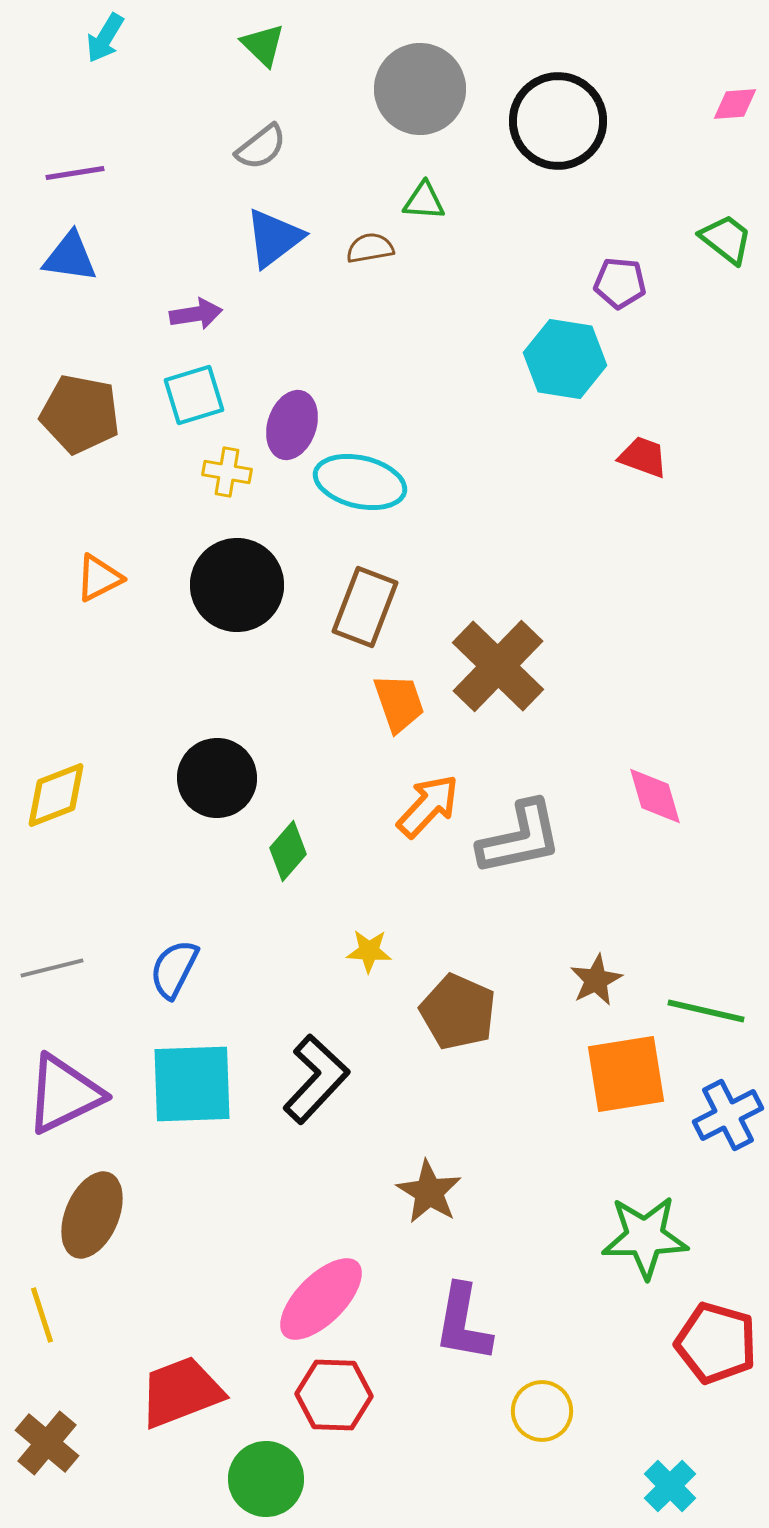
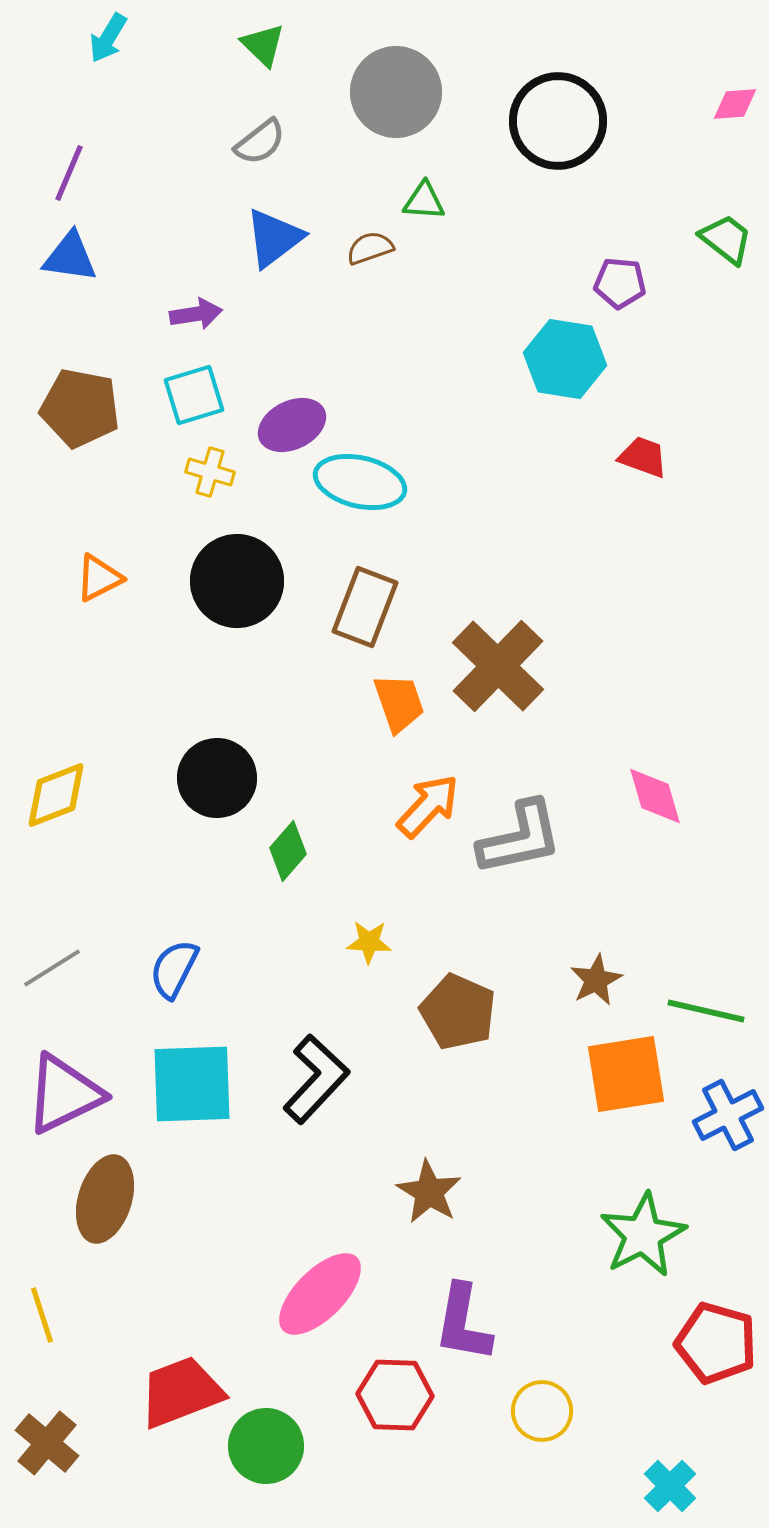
cyan arrow at (105, 38): moved 3 px right
gray circle at (420, 89): moved 24 px left, 3 px down
gray semicircle at (261, 147): moved 1 px left, 5 px up
purple line at (75, 173): moved 6 px left; rotated 58 degrees counterclockwise
brown semicircle at (370, 248): rotated 9 degrees counterclockwise
brown pentagon at (80, 414): moved 6 px up
purple ellipse at (292, 425): rotated 46 degrees clockwise
yellow cross at (227, 472): moved 17 px left; rotated 6 degrees clockwise
black circle at (237, 585): moved 4 px up
yellow star at (369, 951): moved 9 px up
gray line at (52, 968): rotated 18 degrees counterclockwise
brown ellipse at (92, 1215): moved 13 px right, 16 px up; rotated 6 degrees counterclockwise
green star at (645, 1237): moved 2 px left, 2 px up; rotated 26 degrees counterclockwise
pink ellipse at (321, 1299): moved 1 px left, 5 px up
red hexagon at (334, 1395): moved 61 px right
green circle at (266, 1479): moved 33 px up
